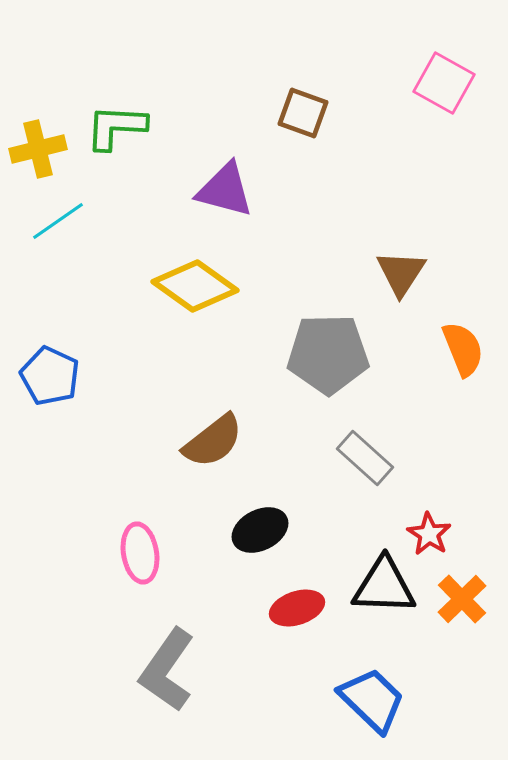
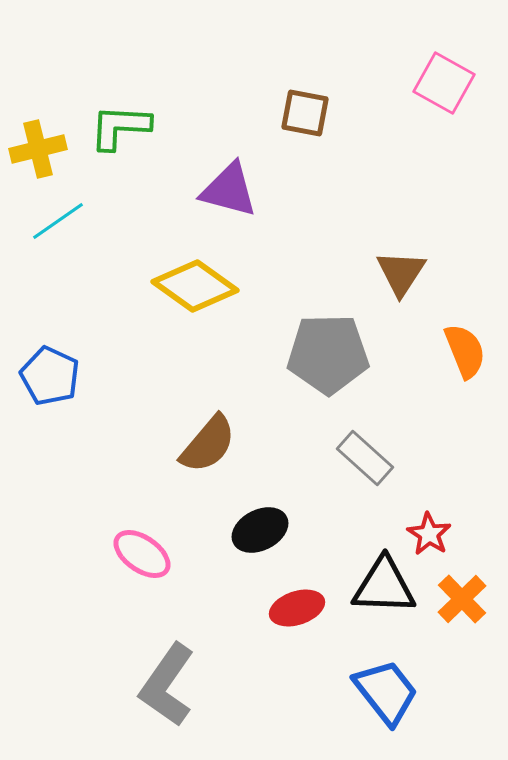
brown square: moved 2 px right; rotated 9 degrees counterclockwise
green L-shape: moved 4 px right
purple triangle: moved 4 px right
orange semicircle: moved 2 px right, 2 px down
brown semicircle: moved 5 px left, 3 px down; rotated 12 degrees counterclockwise
pink ellipse: moved 2 px right, 1 px down; rotated 46 degrees counterclockwise
gray L-shape: moved 15 px down
blue trapezoid: moved 14 px right, 8 px up; rotated 8 degrees clockwise
